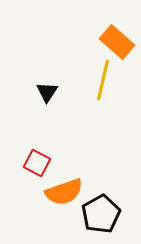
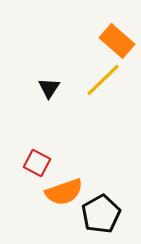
orange rectangle: moved 1 px up
yellow line: rotated 33 degrees clockwise
black triangle: moved 2 px right, 4 px up
